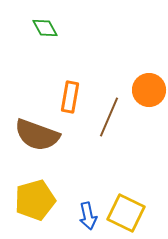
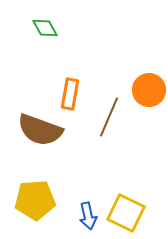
orange rectangle: moved 3 px up
brown semicircle: moved 3 px right, 5 px up
yellow pentagon: rotated 12 degrees clockwise
